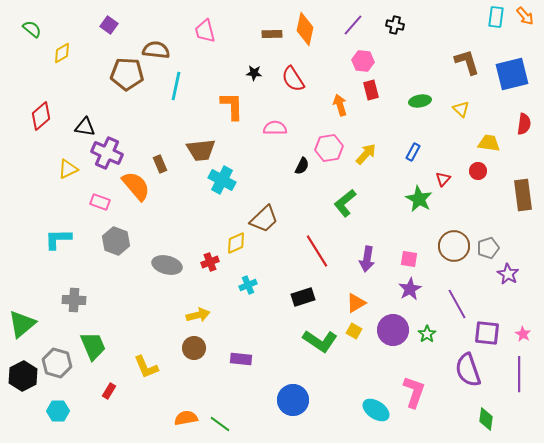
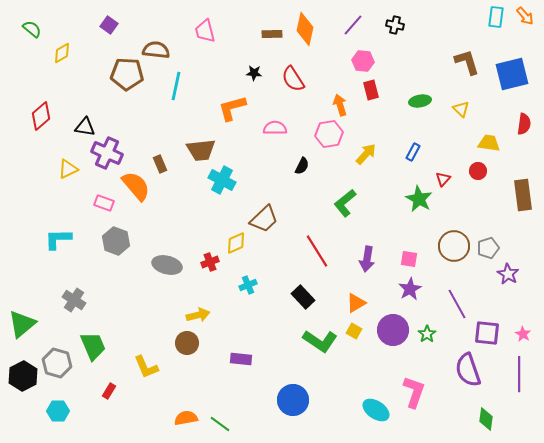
orange L-shape at (232, 106): moved 2 px down; rotated 104 degrees counterclockwise
pink hexagon at (329, 148): moved 14 px up
pink rectangle at (100, 202): moved 4 px right, 1 px down
black rectangle at (303, 297): rotated 65 degrees clockwise
gray cross at (74, 300): rotated 30 degrees clockwise
brown circle at (194, 348): moved 7 px left, 5 px up
